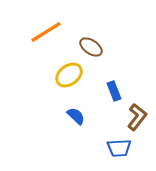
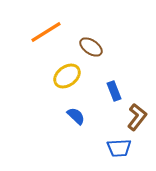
yellow ellipse: moved 2 px left, 1 px down
